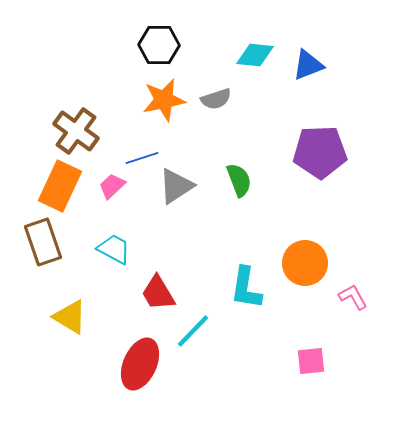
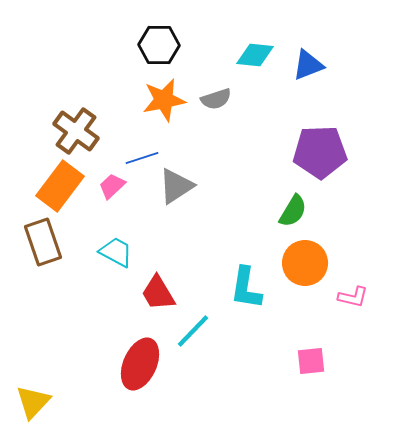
green semicircle: moved 54 px right, 31 px down; rotated 52 degrees clockwise
orange rectangle: rotated 12 degrees clockwise
cyan trapezoid: moved 2 px right, 3 px down
pink L-shape: rotated 132 degrees clockwise
yellow triangle: moved 37 px left, 85 px down; rotated 42 degrees clockwise
